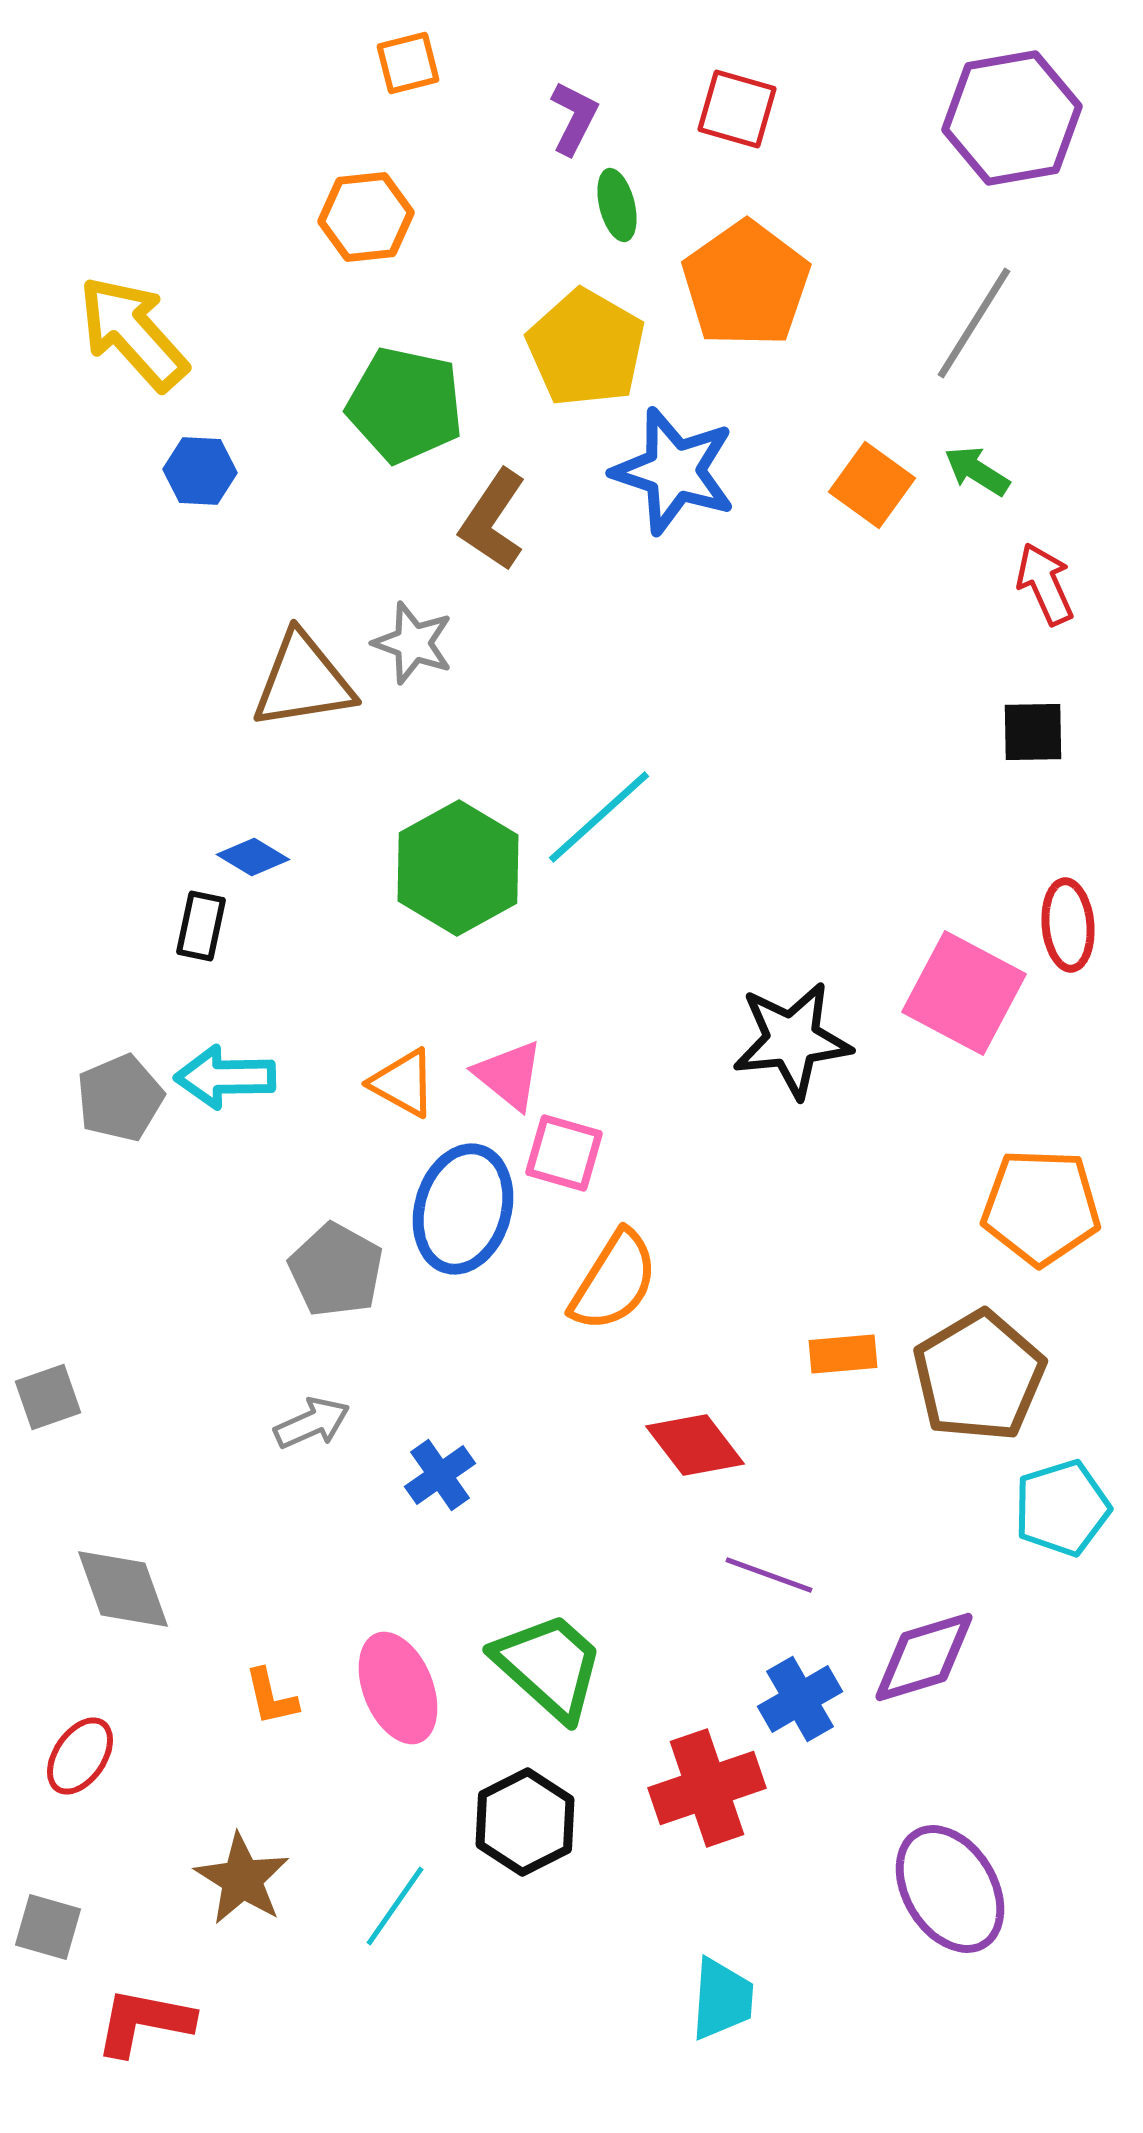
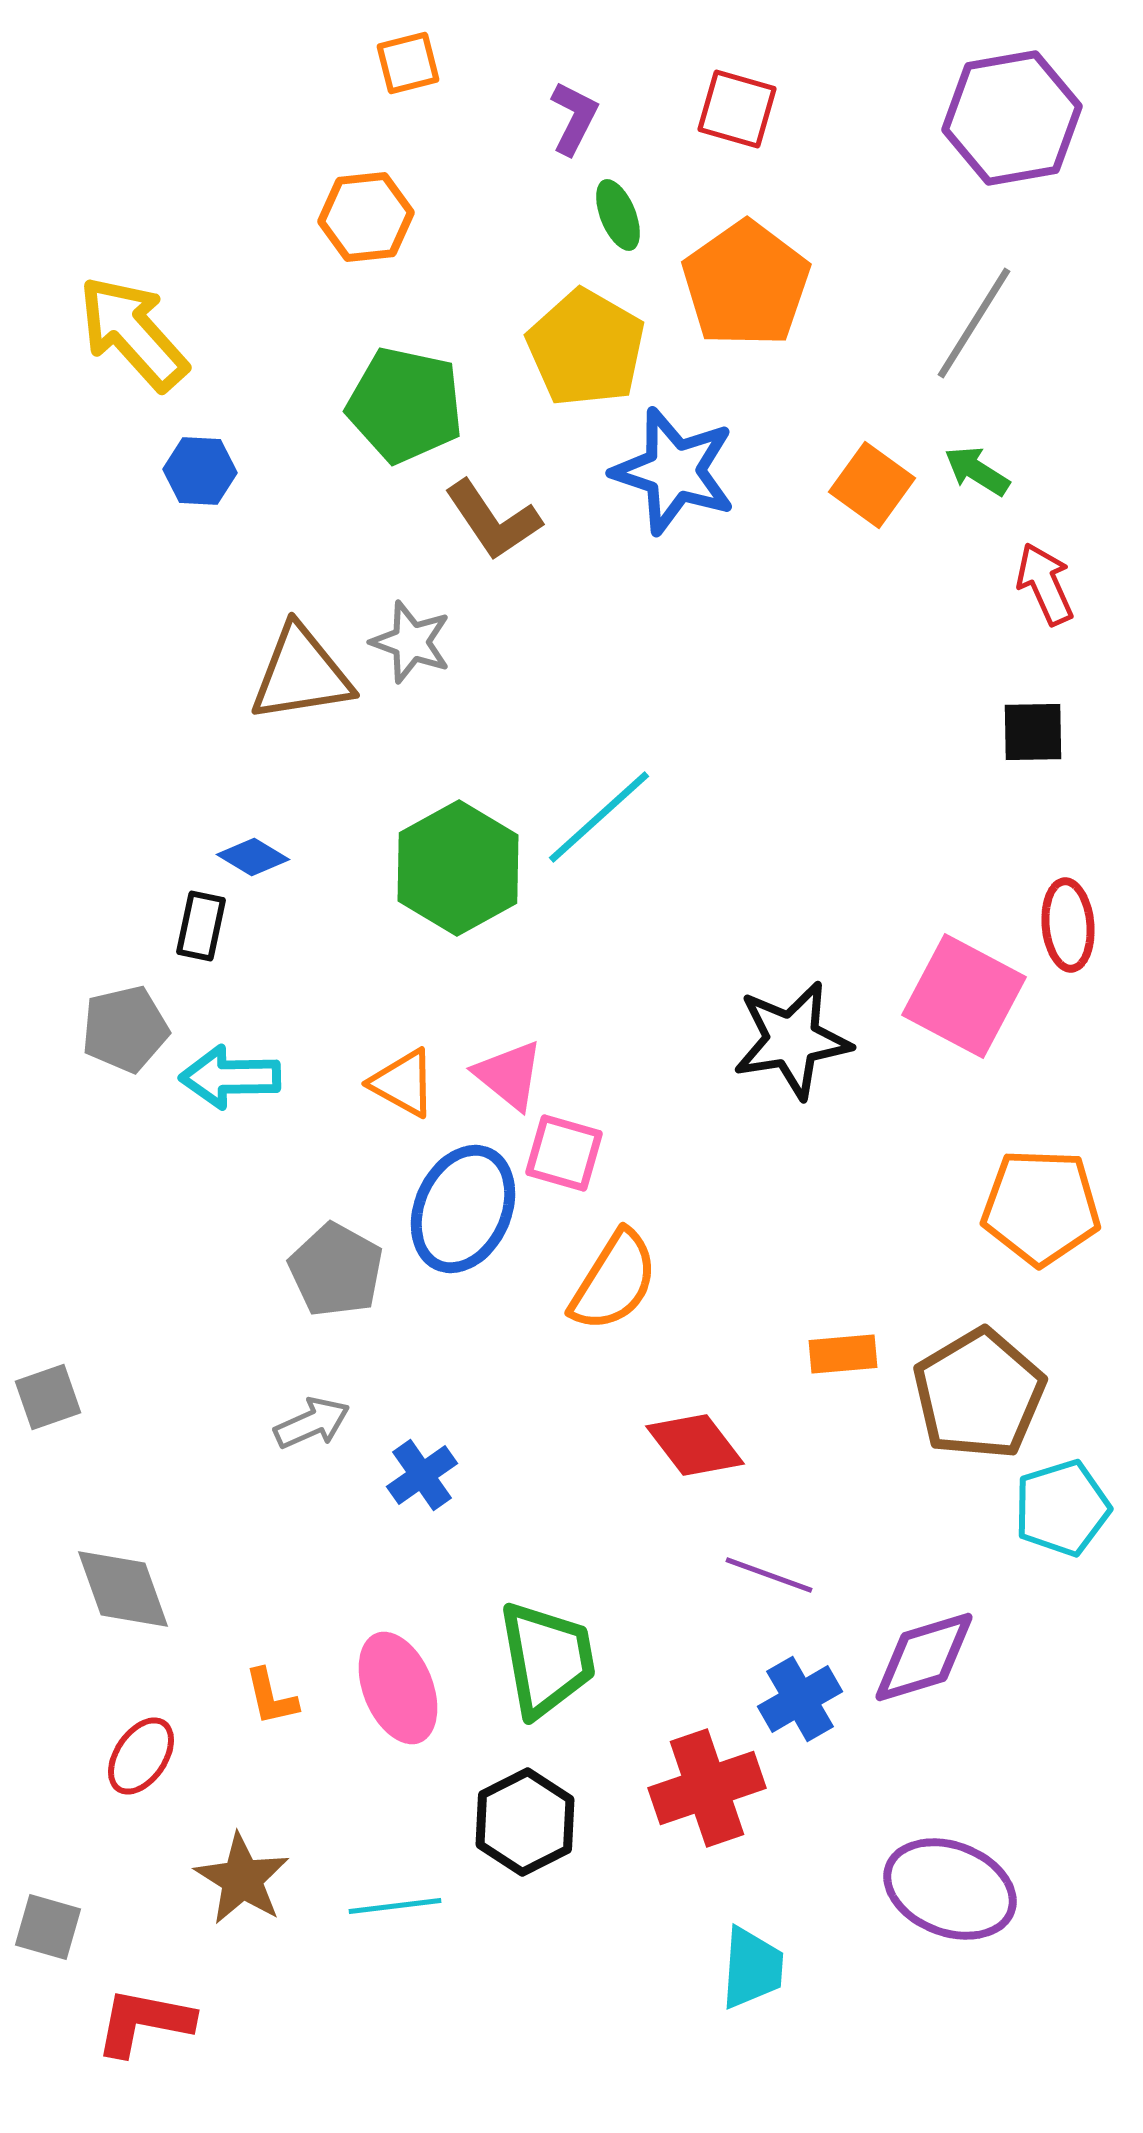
green ellipse at (617, 205): moved 1 px right, 10 px down; rotated 8 degrees counterclockwise
brown L-shape at (493, 520): rotated 68 degrees counterclockwise
gray star at (413, 643): moved 2 px left, 1 px up
brown triangle at (303, 681): moved 2 px left, 7 px up
pink square at (964, 993): moved 3 px down
black star at (792, 1040): rotated 3 degrees counterclockwise
cyan arrow at (225, 1077): moved 5 px right
gray pentagon at (120, 1098): moved 5 px right, 69 px up; rotated 10 degrees clockwise
blue ellipse at (463, 1209): rotated 8 degrees clockwise
brown pentagon at (979, 1376): moved 18 px down
blue cross at (440, 1475): moved 18 px left
green trapezoid at (549, 1666): moved 2 px left, 7 px up; rotated 38 degrees clockwise
red ellipse at (80, 1756): moved 61 px right
purple ellipse at (950, 1889): rotated 38 degrees counterclockwise
cyan line at (395, 1906): rotated 48 degrees clockwise
cyan trapezoid at (722, 1999): moved 30 px right, 31 px up
